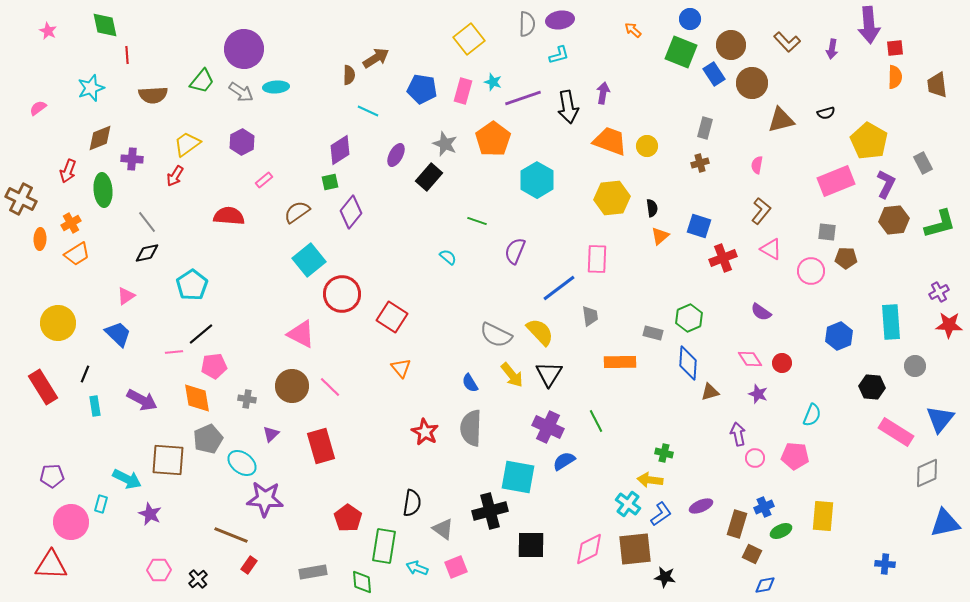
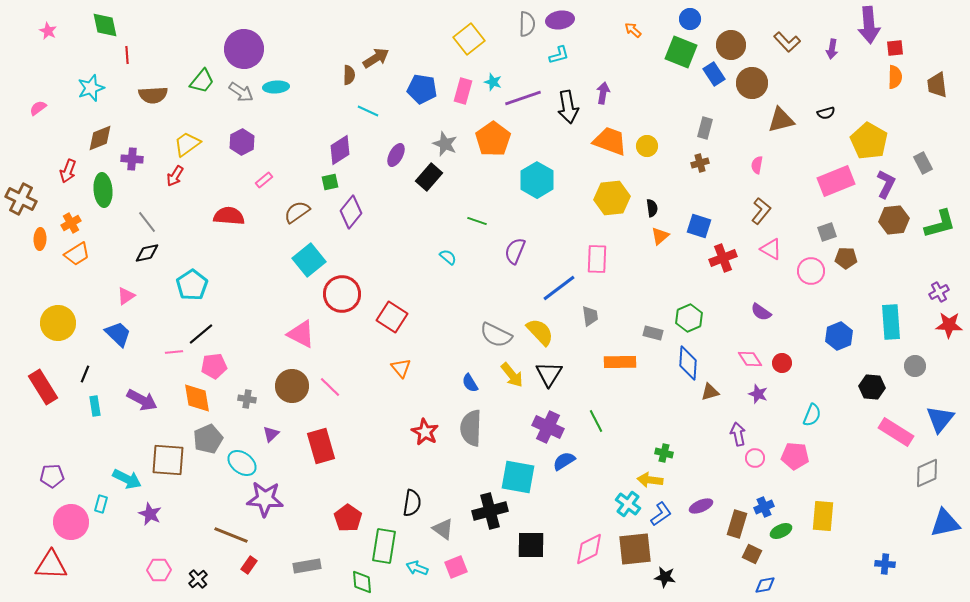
gray square at (827, 232): rotated 24 degrees counterclockwise
gray rectangle at (313, 572): moved 6 px left, 6 px up
